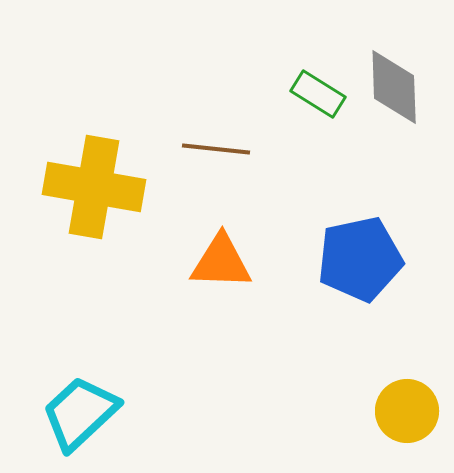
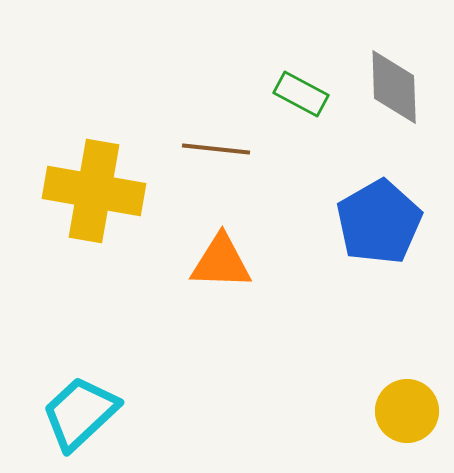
green rectangle: moved 17 px left; rotated 4 degrees counterclockwise
yellow cross: moved 4 px down
blue pentagon: moved 19 px right, 37 px up; rotated 18 degrees counterclockwise
